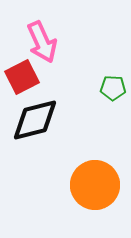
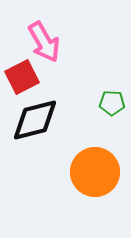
pink arrow: moved 2 px right; rotated 6 degrees counterclockwise
green pentagon: moved 1 px left, 15 px down
orange circle: moved 13 px up
